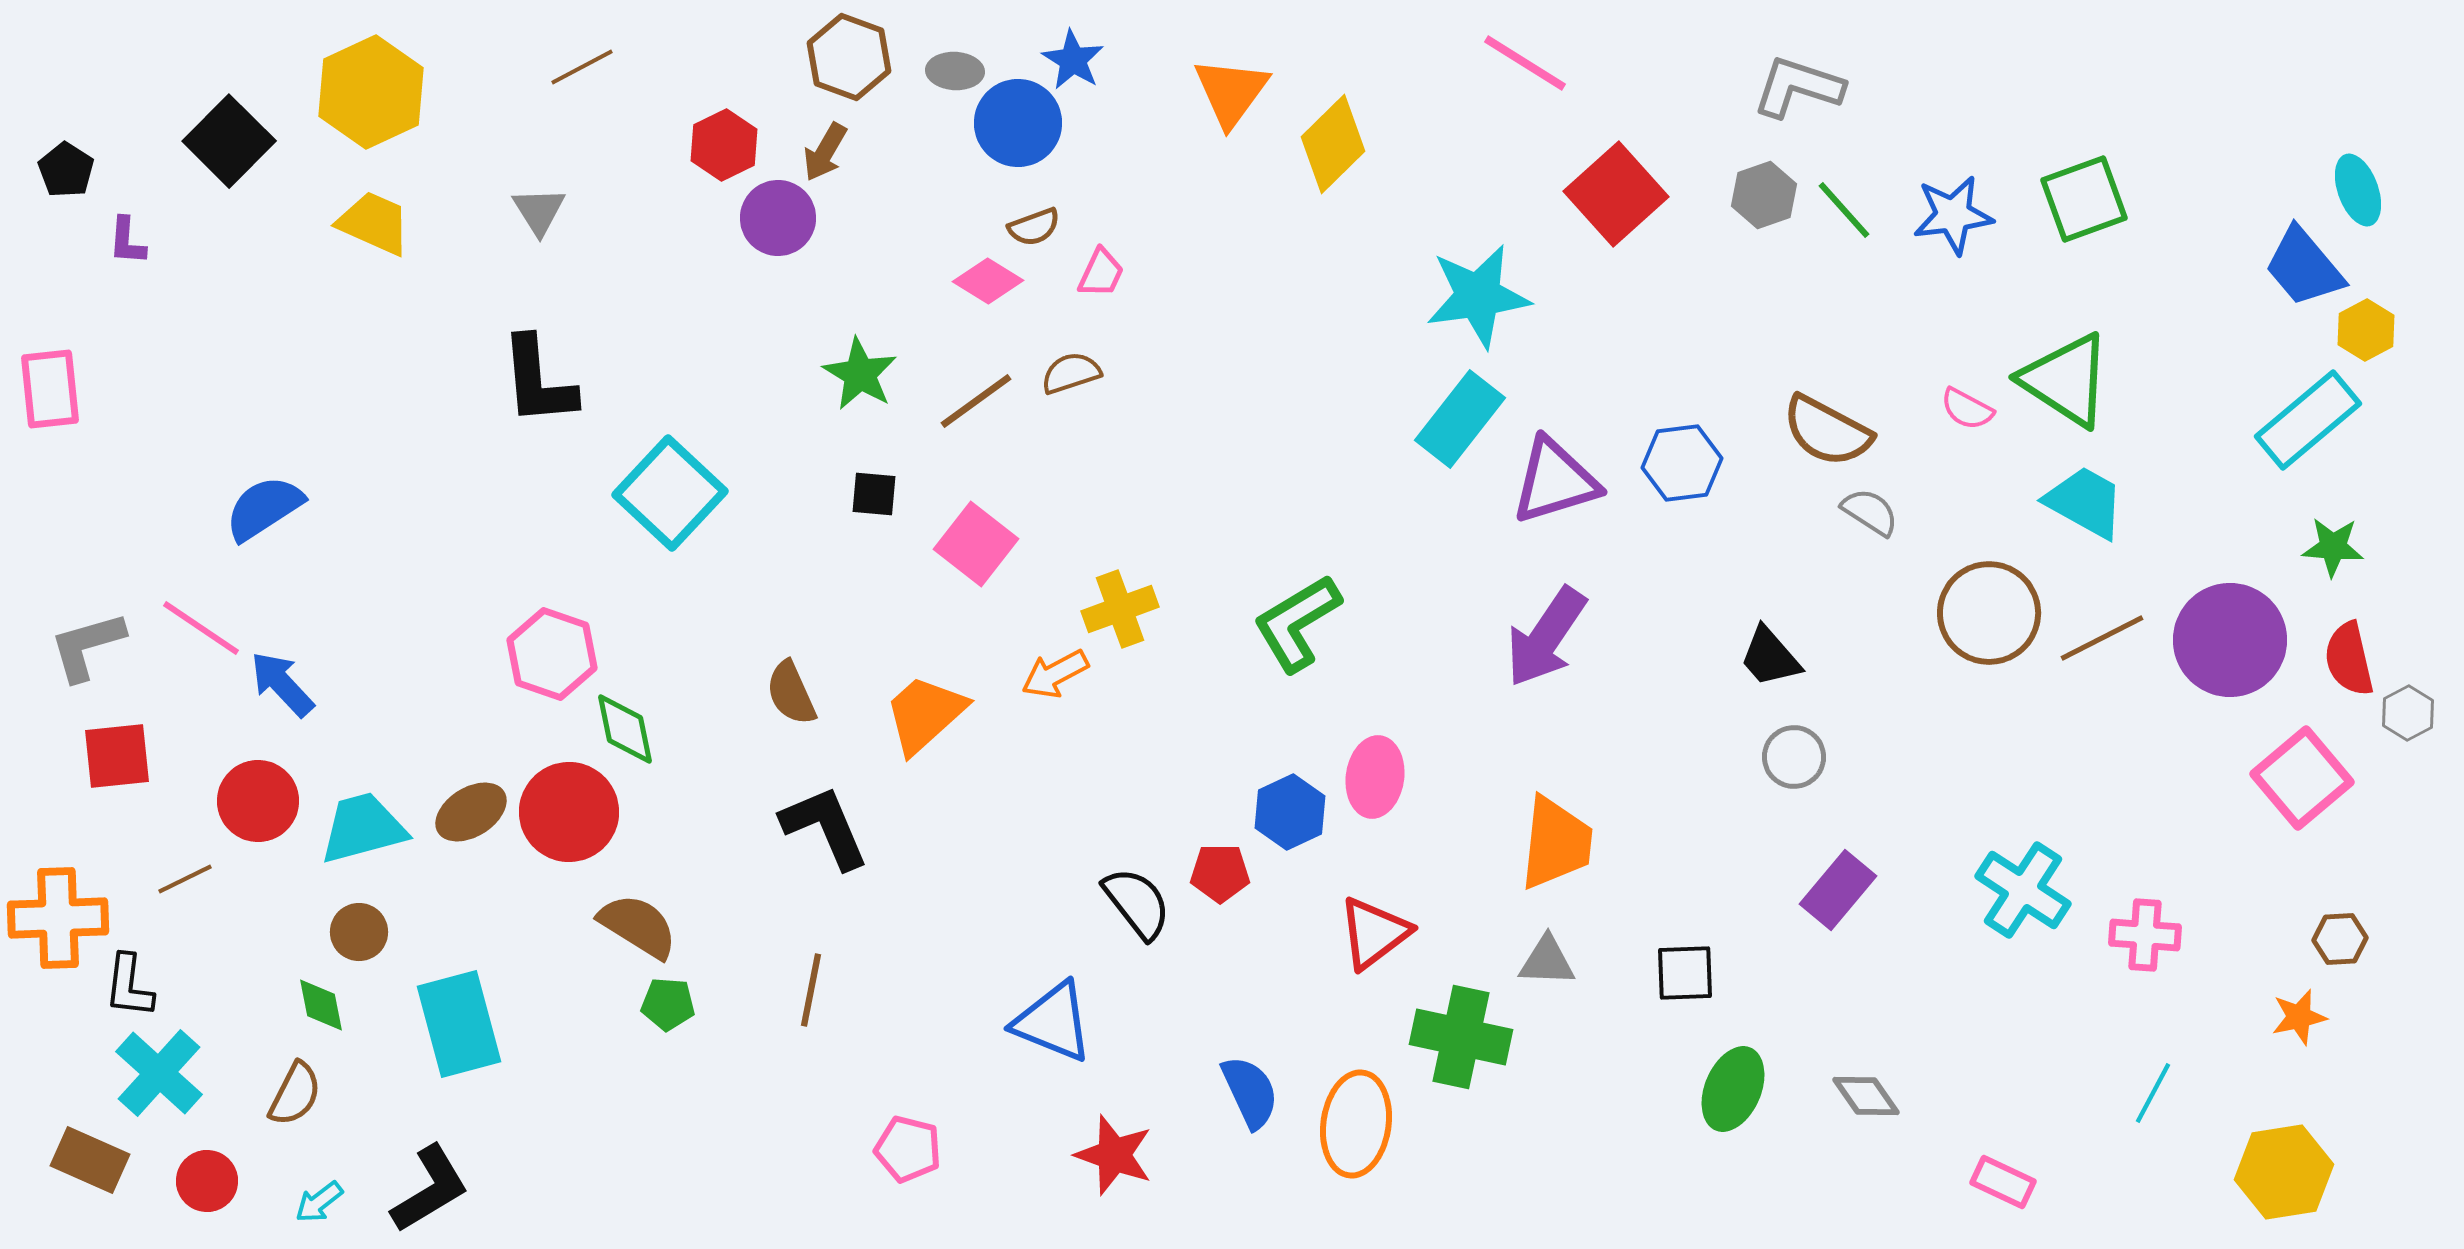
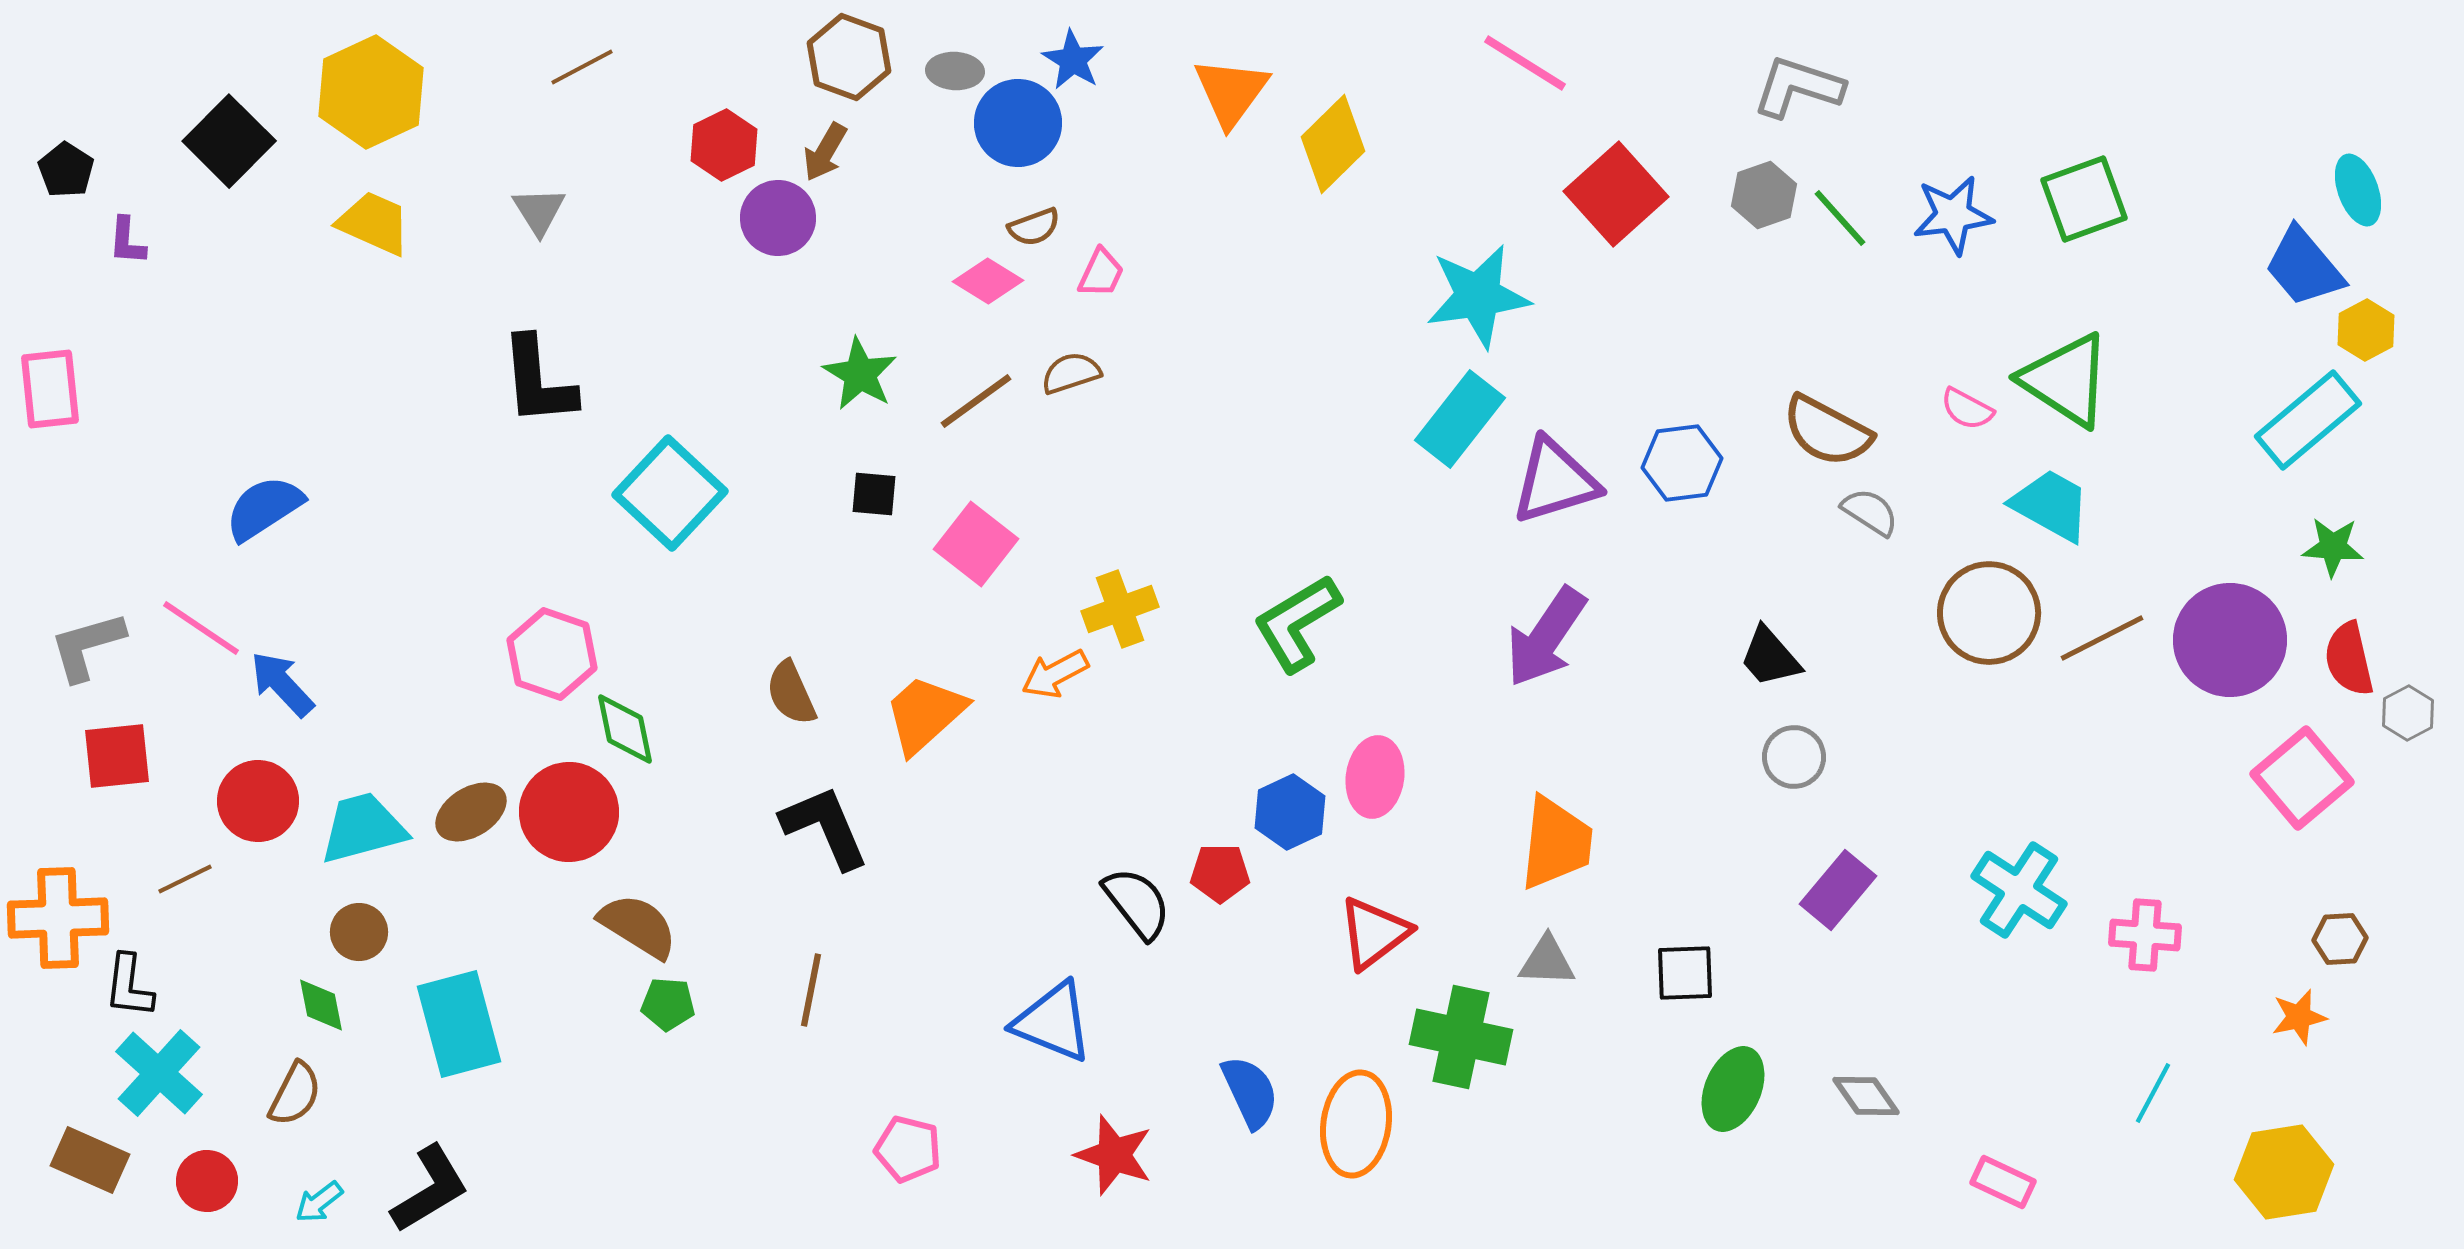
green line at (1844, 210): moved 4 px left, 8 px down
cyan trapezoid at (2085, 502): moved 34 px left, 3 px down
cyan cross at (2023, 890): moved 4 px left
